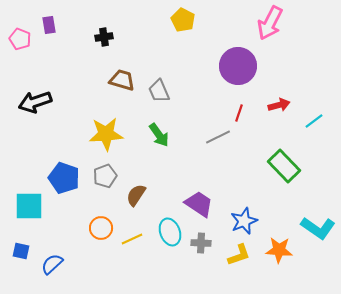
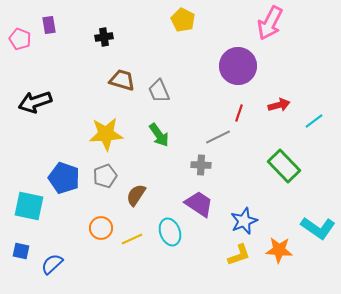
cyan square: rotated 12 degrees clockwise
gray cross: moved 78 px up
